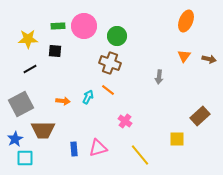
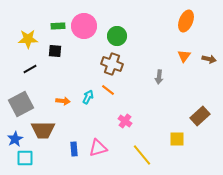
brown cross: moved 2 px right, 1 px down
yellow line: moved 2 px right
